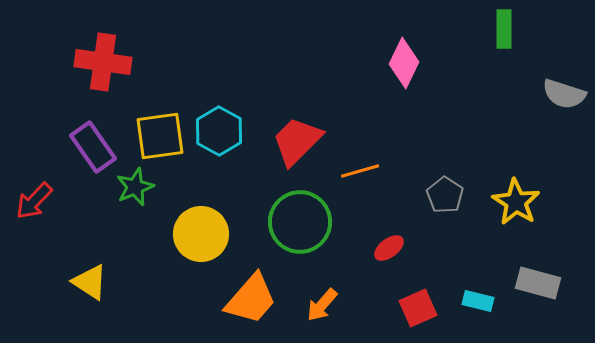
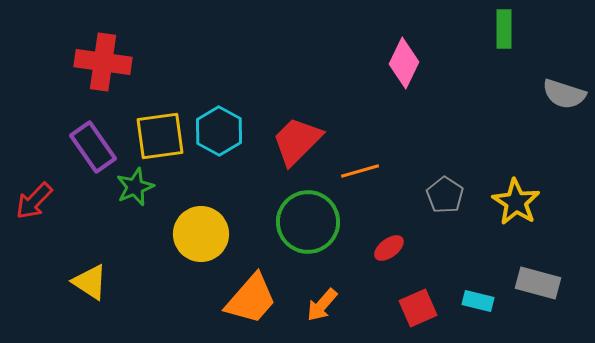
green circle: moved 8 px right
